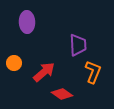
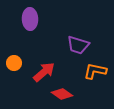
purple ellipse: moved 3 px right, 3 px up
purple trapezoid: rotated 110 degrees clockwise
orange L-shape: moved 2 px right, 1 px up; rotated 100 degrees counterclockwise
